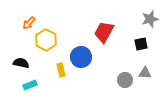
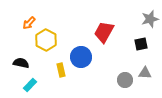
cyan rectangle: rotated 24 degrees counterclockwise
